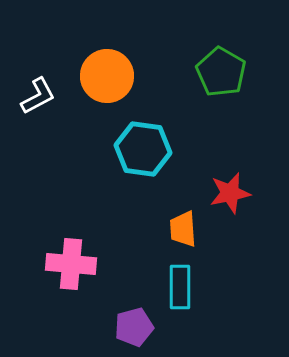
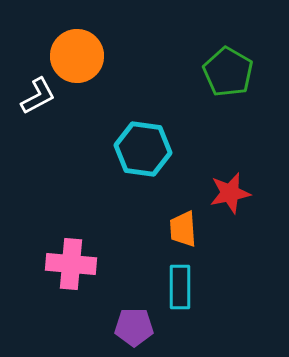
green pentagon: moved 7 px right
orange circle: moved 30 px left, 20 px up
purple pentagon: rotated 15 degrees clockwise
